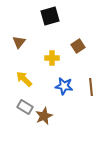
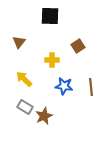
black square: rotated 18 degrees clockwise
yellow cross: moved 2 px down
